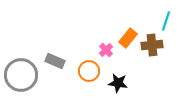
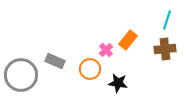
cyan line: moved 1 px right, 1 px up
orange rectangle: moved 2 px down
brown cross: moved 13 px right, 4 px down
orange circle: moved 1 px right, 2 px up
